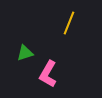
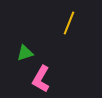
pink L-shape: moved 7 px left, 5 px down
